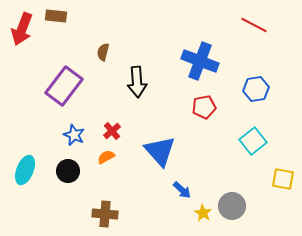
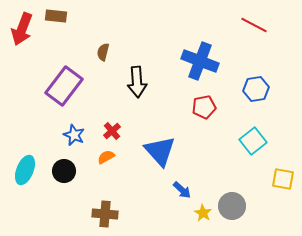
black circle: moved 4 px left
